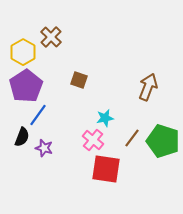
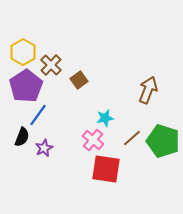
brown cross: moved 28 px down
brown square: rotated 36 degrees clockwise
brown arrow: moved 3 px down
brown line: rotated 12 degrees clockwise
purple star: rotated 30 degrees clockwise
